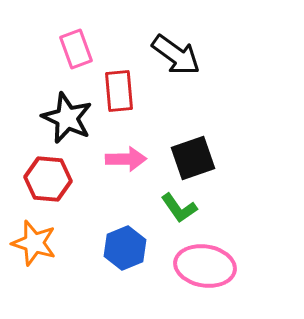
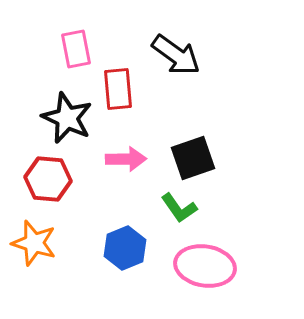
pink rectangle: rotated 9 degrees clockwise
red rectangle: moved 1 px left, 2 px up
